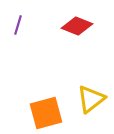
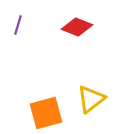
red diamond: moved 1 px down
